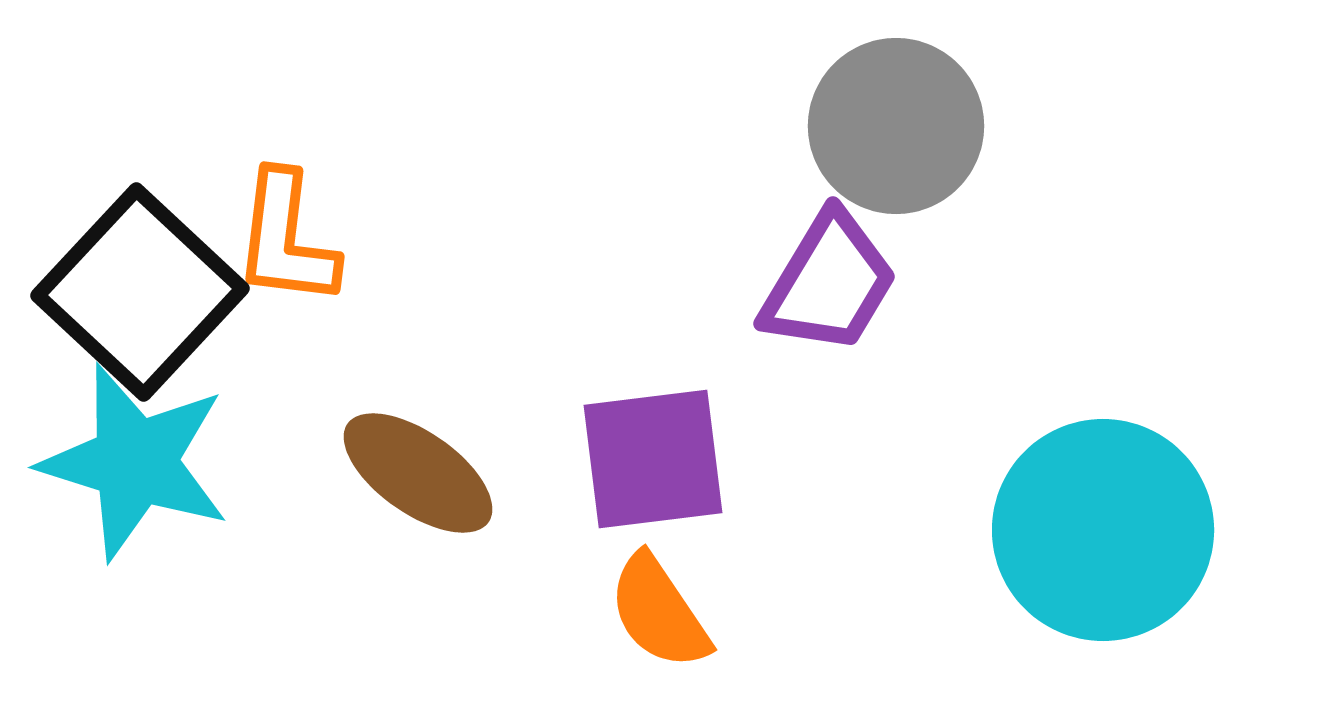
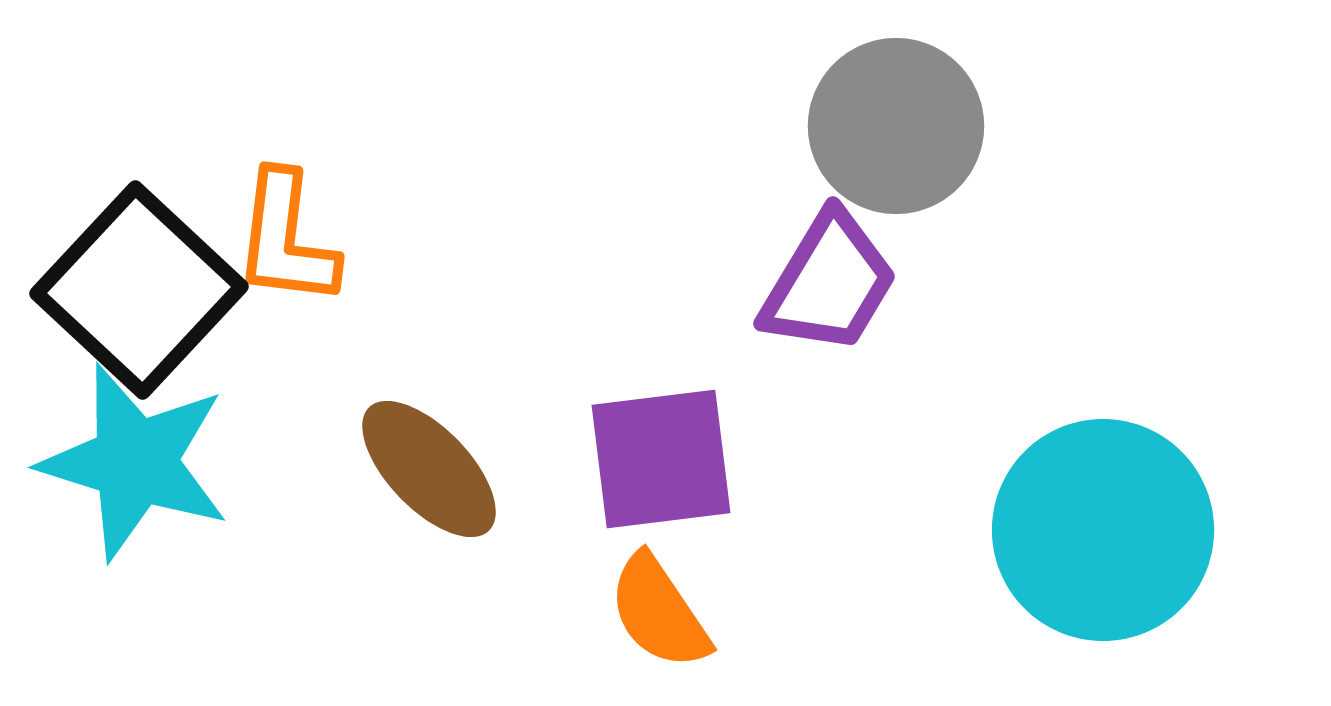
black square: moved 1 px left, 2 px up
purple square: moved 8 px right
brown ellipse: moved 11 px right, 4 px up; rotated 11 degrees clockwise
